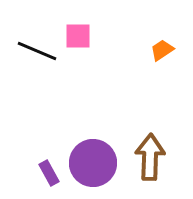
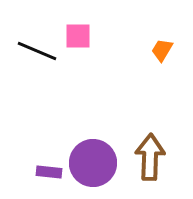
orange trapezoid: rotated 25 degrees counterclockwise
purple rectangle: moved 1 px up; rotated 55 degrees counterclockwise
